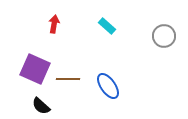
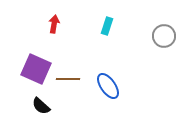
cyan rectangle: rotated 66 degrees clockwise
purple square: moved 1 px right
